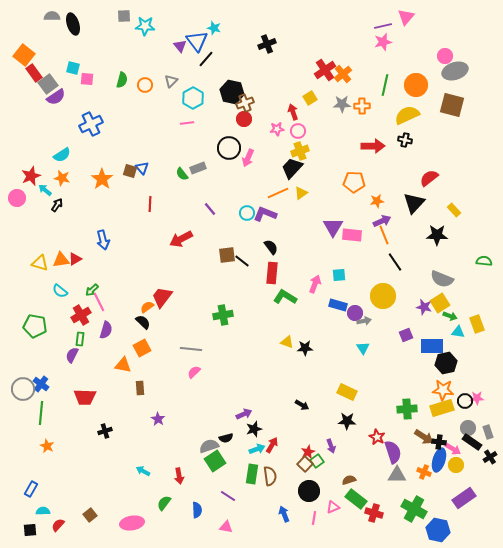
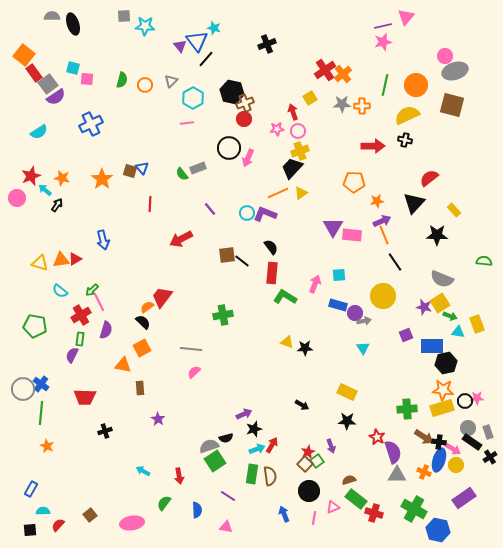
cyan semicircle at (62, 155): moved 23 px left, 23 px up
